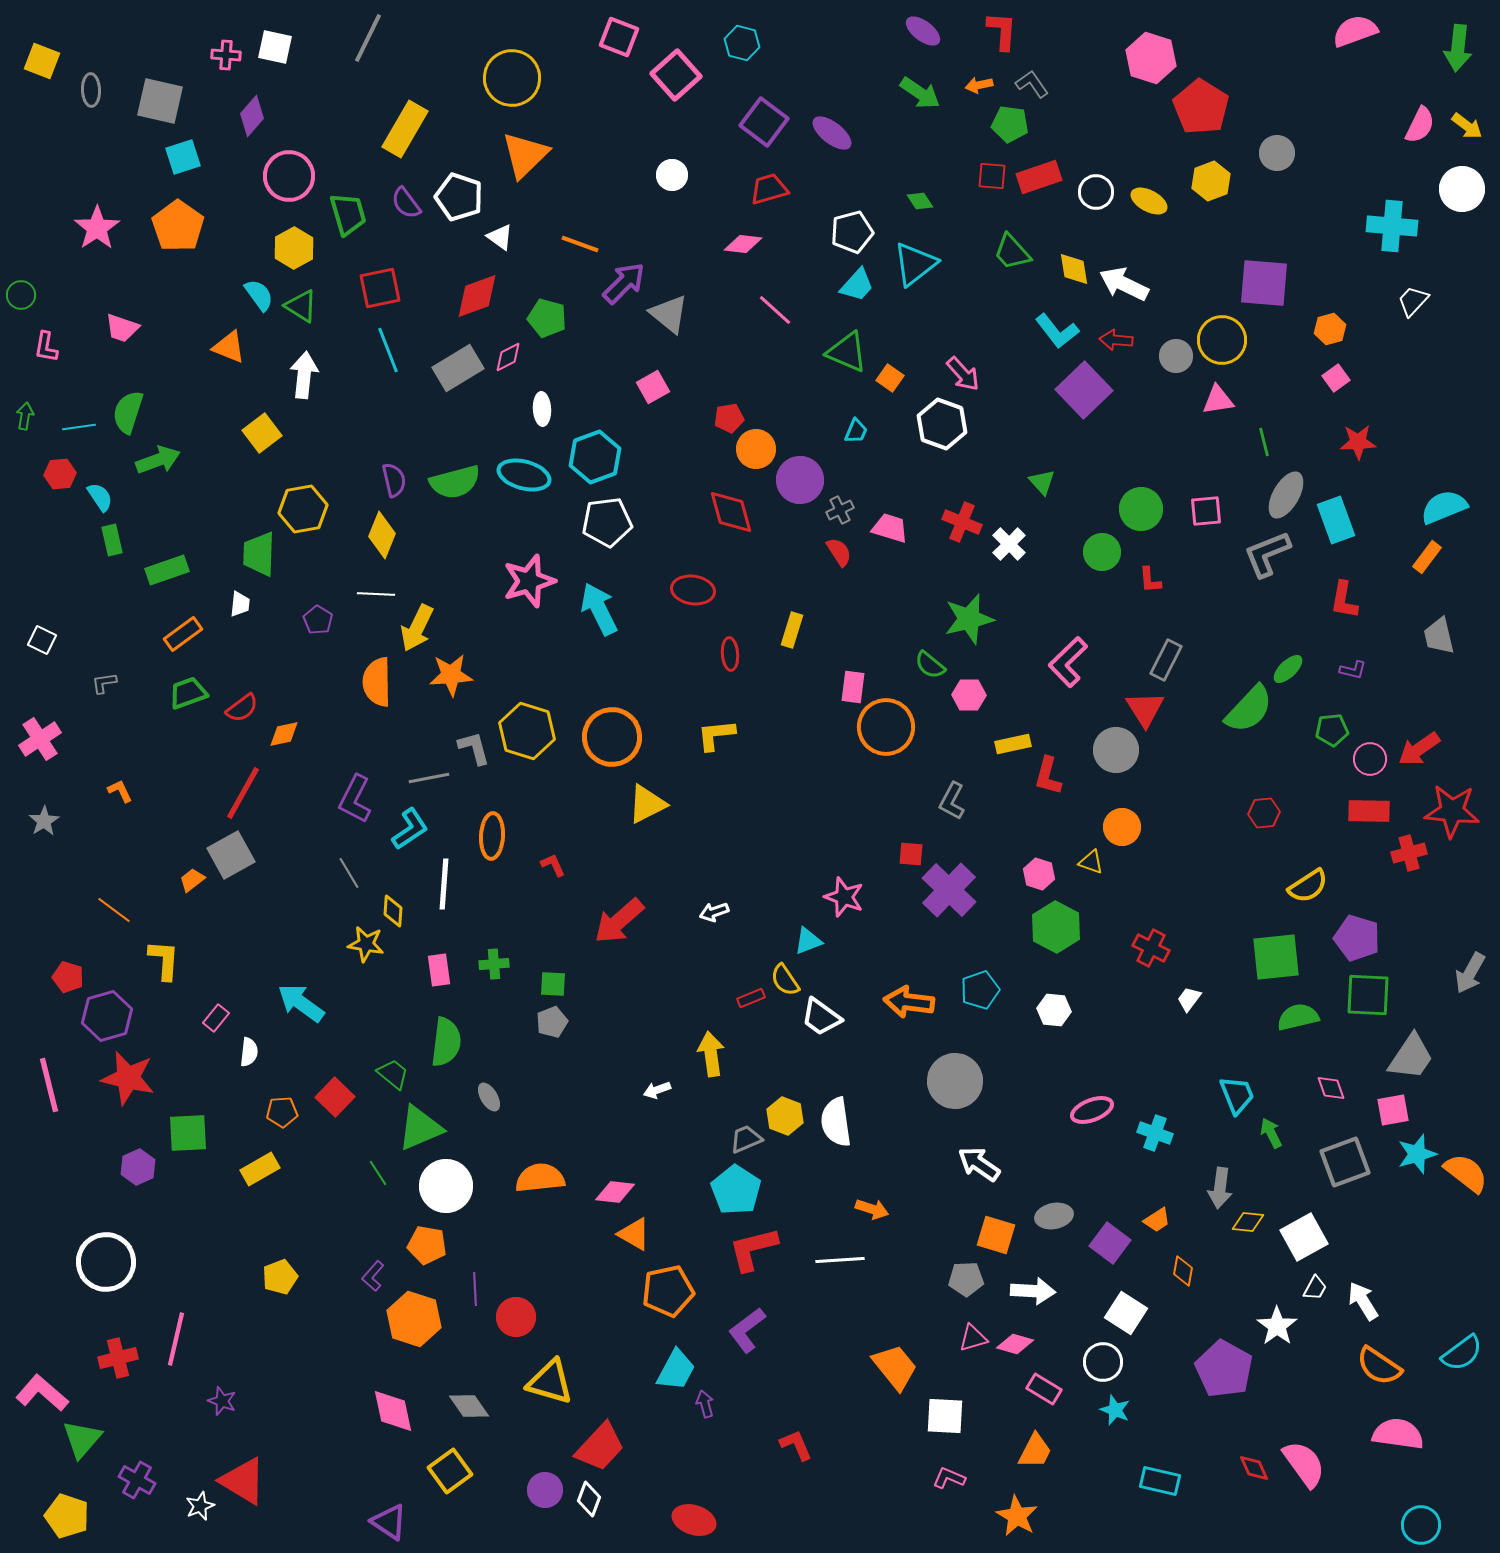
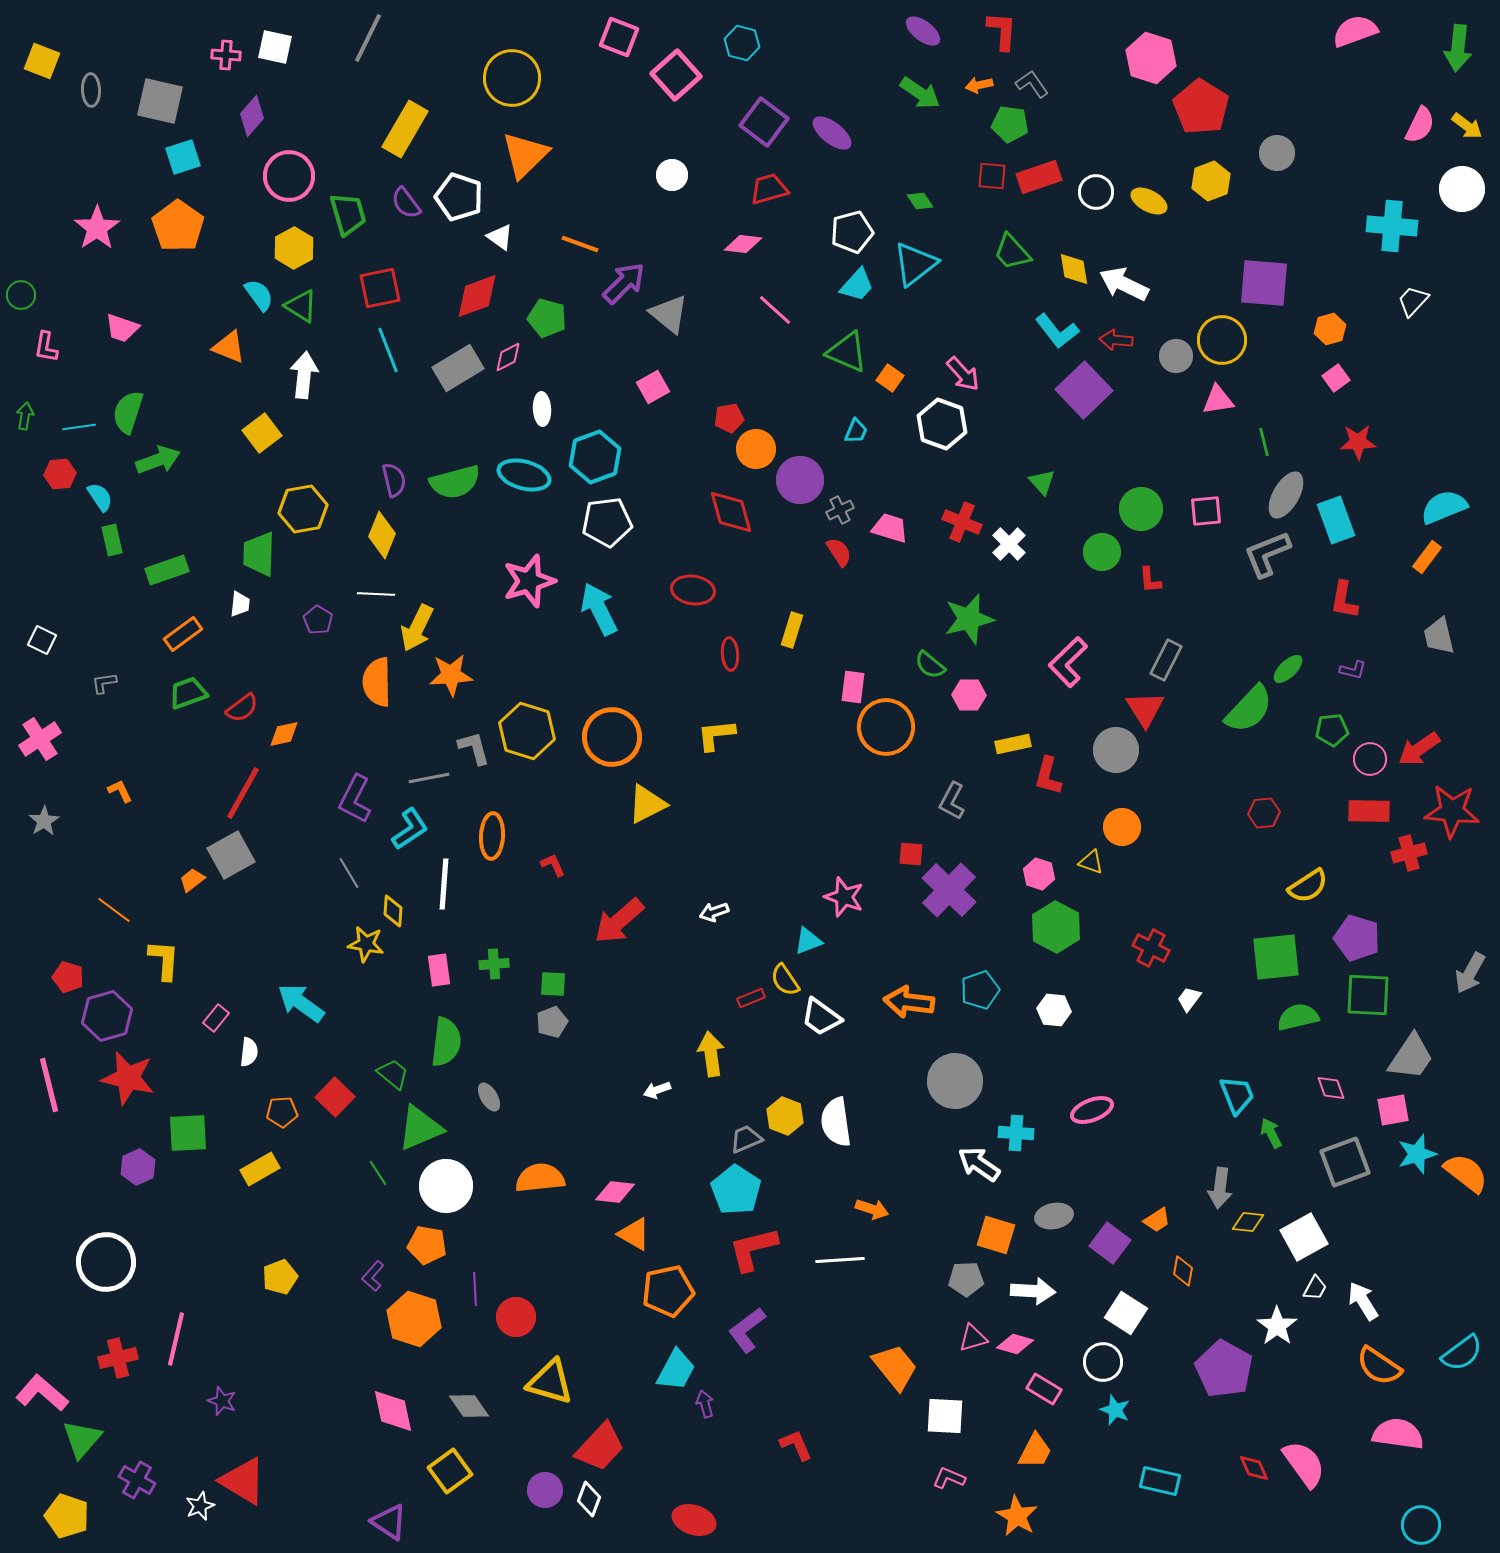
cyan cross at (1155, 1133): moved 139 px left; rotated 16 degrees counterclockwise
